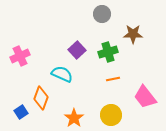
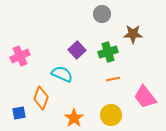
blue square: moved 2 px left, 1 px down; rotated 24 degrees clockwise
